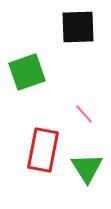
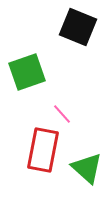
black square: rotated 24 degrees clockwise
pink line: moved 22 px left
green triangle: rotated 16 degrees counterclockwise
